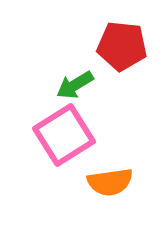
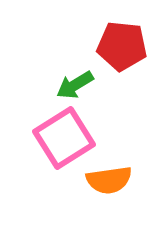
pink square: moved 3 px down
orange semicircle: moved 1 px left, 2 px up
